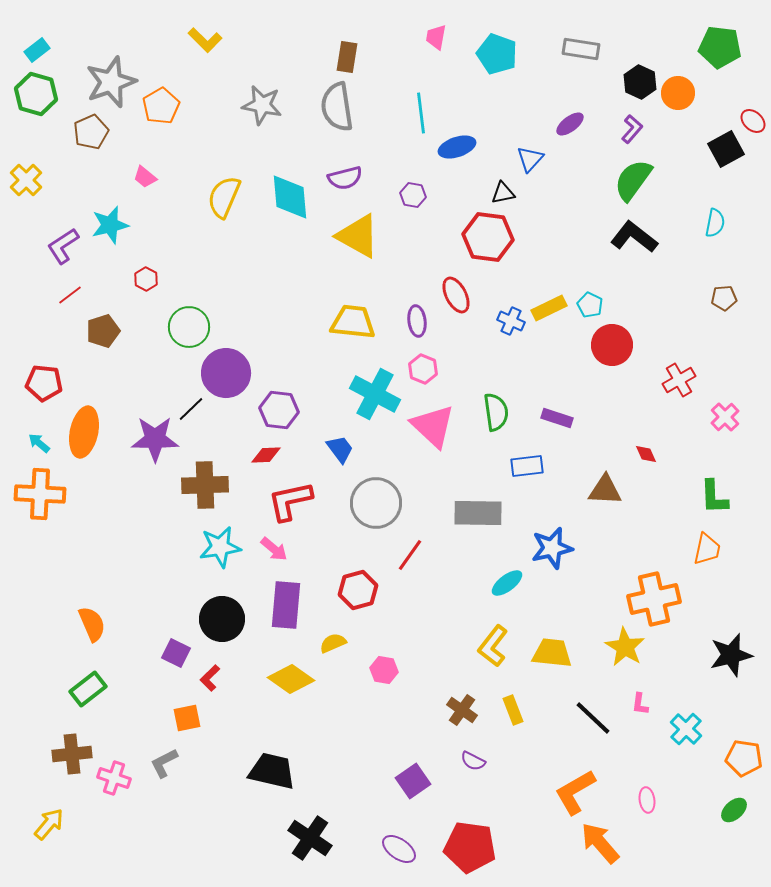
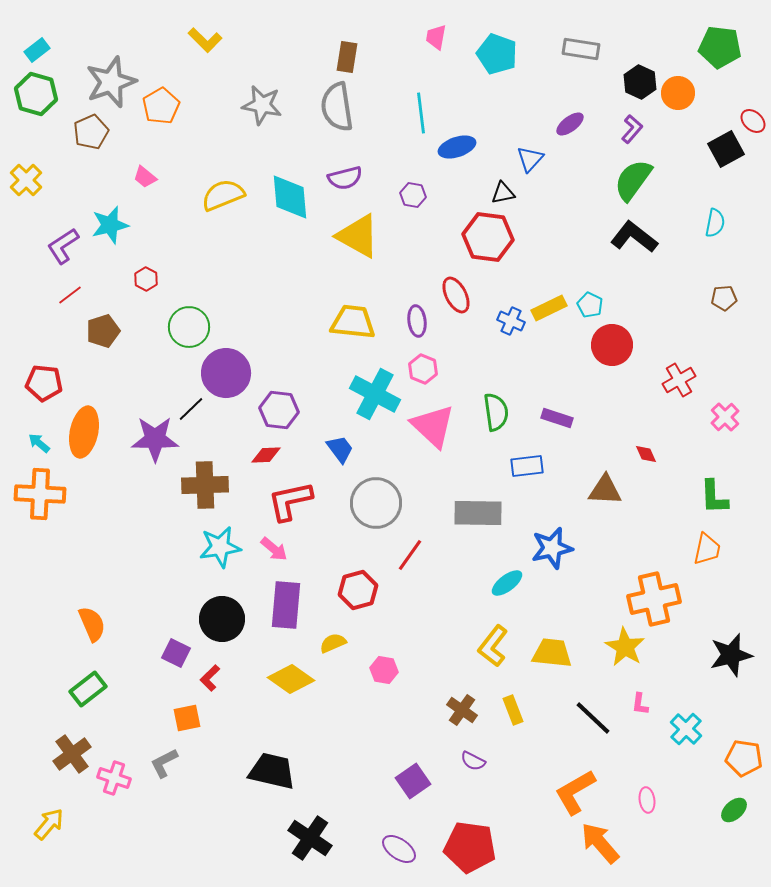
yellow semicircle at (224, 197): moved 1 px left, 2 px up; rotated 45 degrees clockwise
brown cross at (72, 754): rotated 30 degrees counterclockwise
